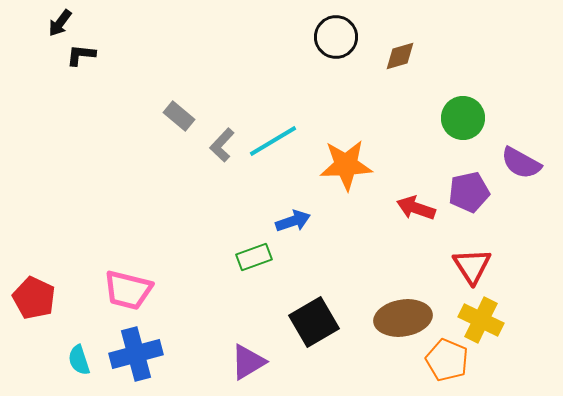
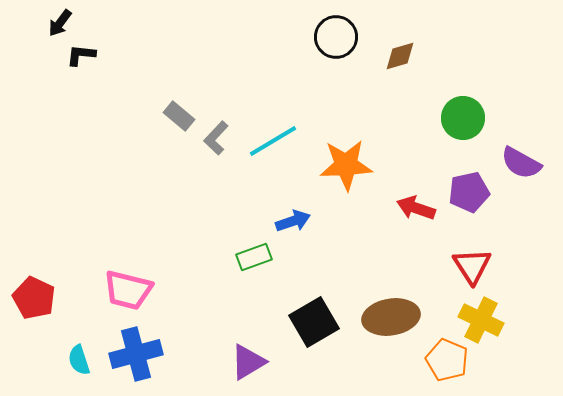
gray L-shape: moved 6 px left, 7 px up
brown ellipse: moved 12 px left, 1 px up
